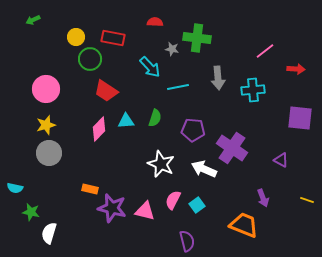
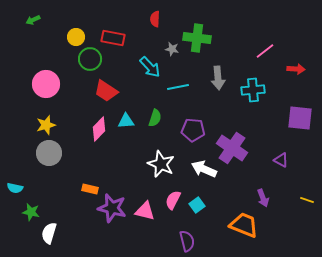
red semicircle: moved 3 px up; rotated 91 degrees counterclockwise
pink circle: moved 5 px up
